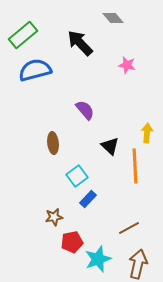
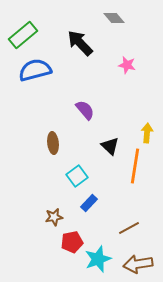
gray diamond: moved 1 px right
orange line: rotated 12 degrees clockwise
blue rectangle: moved 1 px right, 4 px down
brown arrow: rotated 112 degrees counterclockwise
